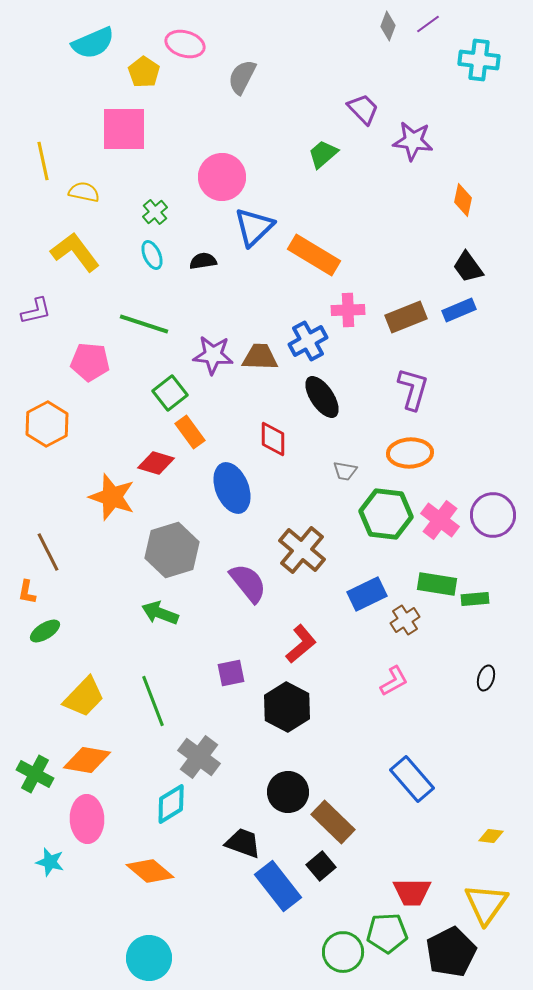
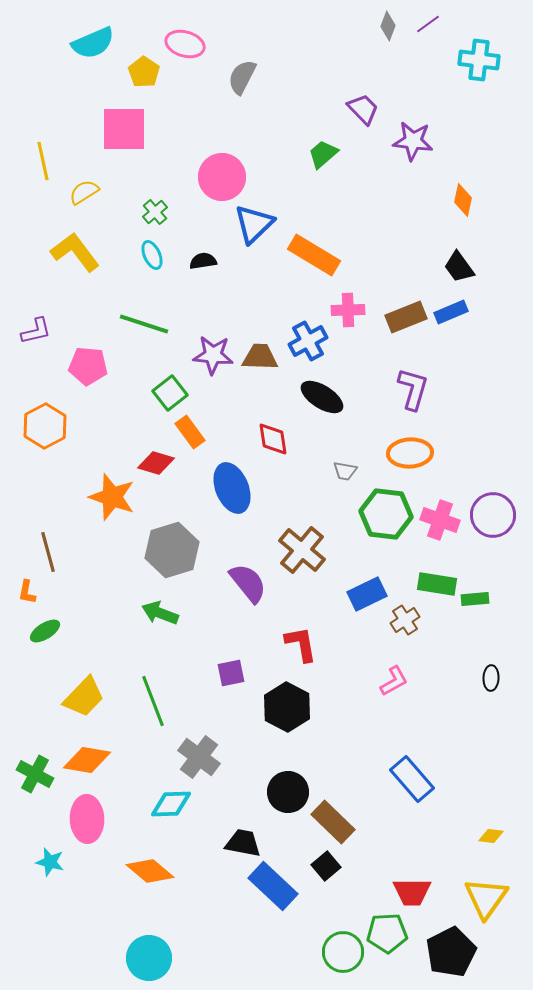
yellow semicircle at (84, 192): rotated 44 degrees counterclockwise
blue triangle at (254, 227): moved 3 px up
black trapezoid at (468, 267): moved 9 px left
blue rectangle at (459, 310): moved 8 px left, 2 px down
purple L-shape at (36, 311): moved 20 px down
pink pentagon at (90, 362): moved 2 px left, 4 px down
black ellipse at (322, 397): rotated 24 degrees counterclockwise
orange hexagon at (47, 424): moved 2 px left, 2 px down
red diamond at (273, 439): rotated 9 degrees counterclockwise
pink cross at (440, 520): rotated 18 degrees counterclockwise
brown line at (48, 552): rotated 12 degrees clockwise
red L-shape at (301, 644): rotated 60 degrees counterclockwise
black ellipse at (486, 678): moved 5 px right; rotated 15 degrees counterclockwise
cyan diamond at (171, 804): rotated 30 degrees clockwise
black trapezoid at (243, 843): rotated 9 degrees counterclockwise
black square at (321, 866): moved 5 px right
blue rectangle at (278, 886): moved 5 px left; rotated 9 degrees counterclockwise
yellow triangle at (486, 904): moved 6 px up
